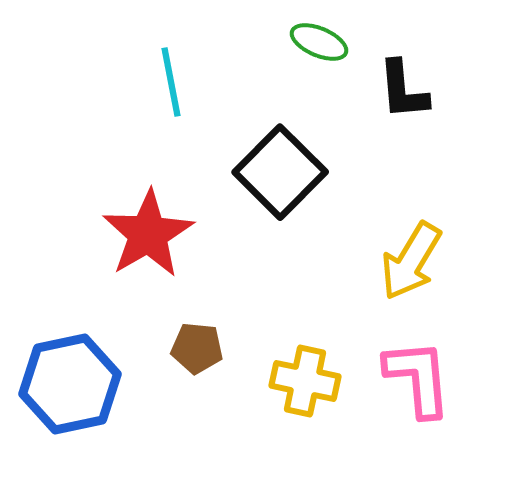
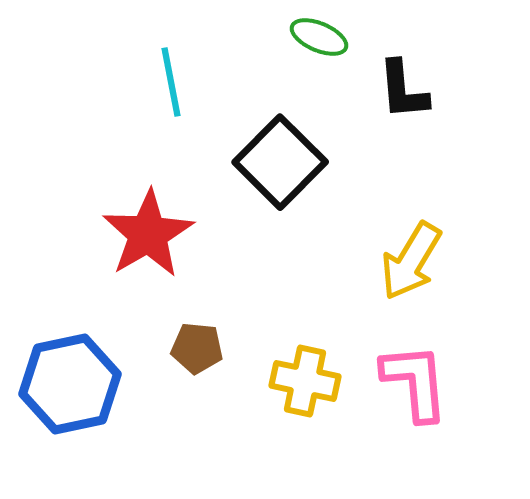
green ellipse: moved 5 px up
black square: moved 10 px up
pink L-shape: moved 3 px left, 4 px down
